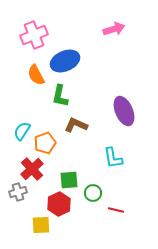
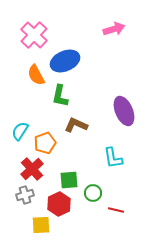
pink cross: rotated 24 degrees counterclockwise
cyan semicircle: moved 2 px left
gray cross: moved 7 px right, 3 px down
